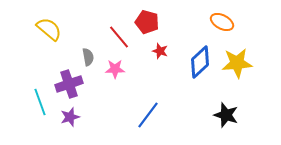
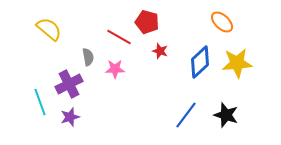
orange ellipse: rotated 15 degrees clockwise
red line: rotated 20 degrees counterclockwise
purple cross: rotated 8 degrees counterclockwise
blue line: moved 38 px right
